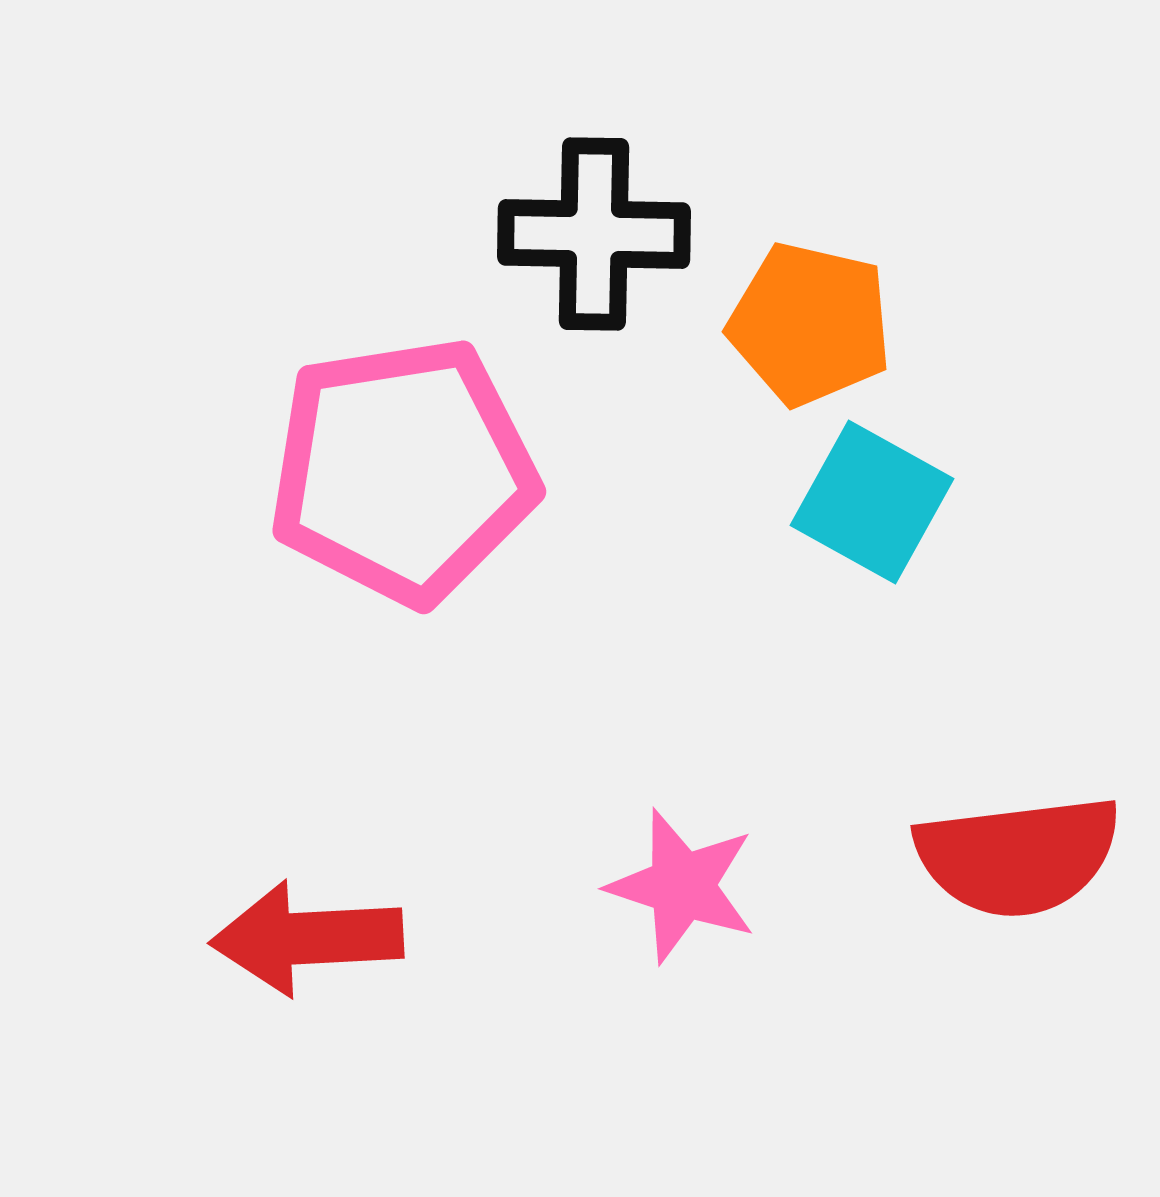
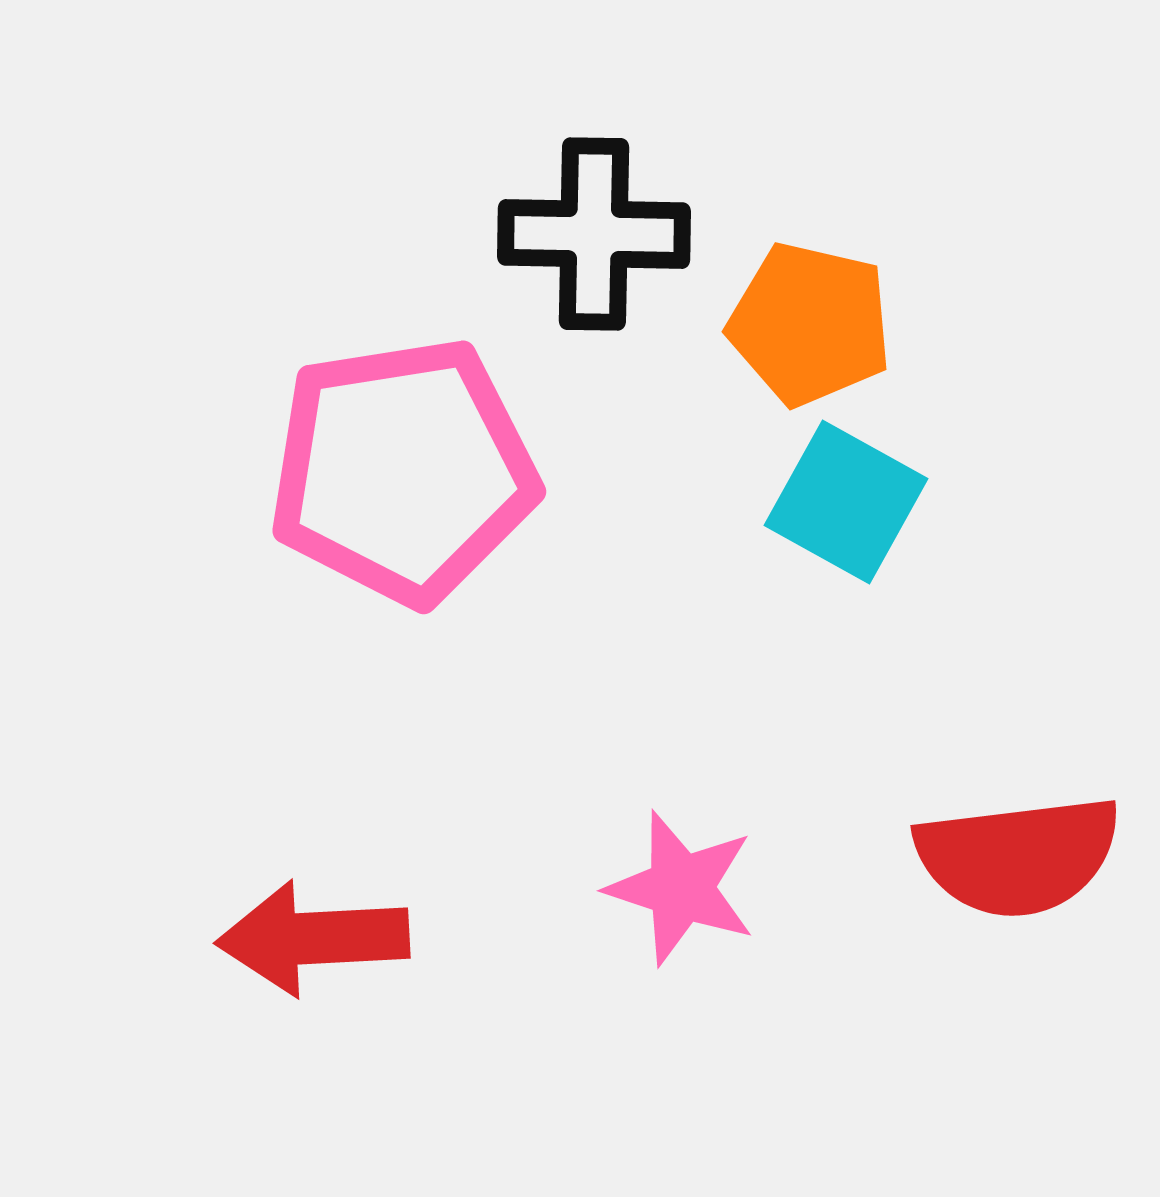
cyan square: moved 26 px left
pink star: moved 1 px left, 2 px down
red arrow: moved 6 px right
